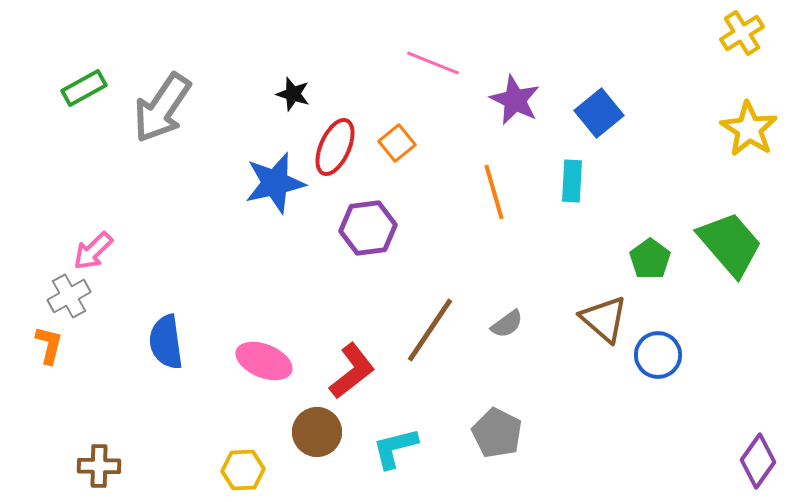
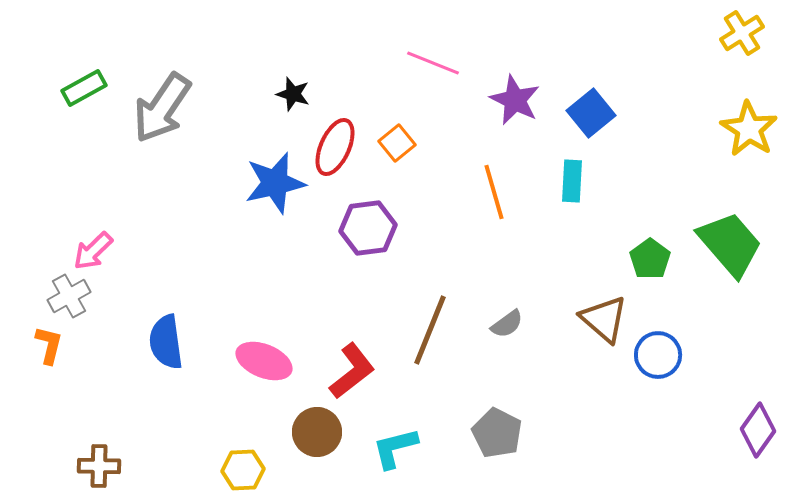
blue square: moved 8 px left
brown line: rotated 12 degrees counterclockwise
purple diamond: moved 31 px up
